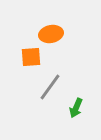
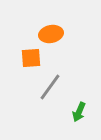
orange square: moved 1 px down
green arrow: moved 3 px right, 4 px down
